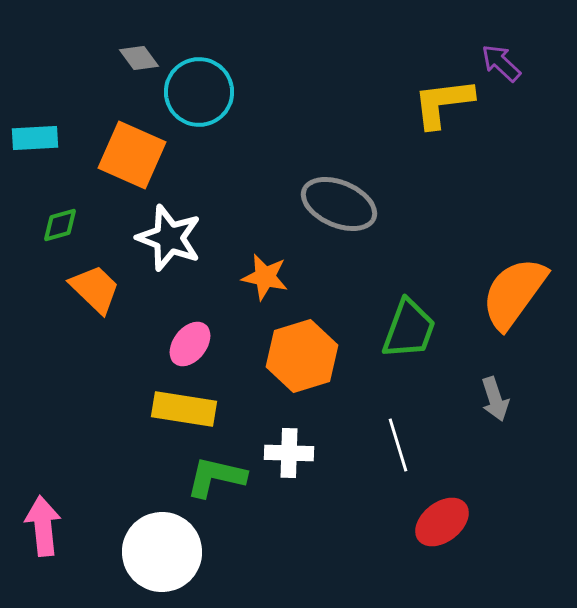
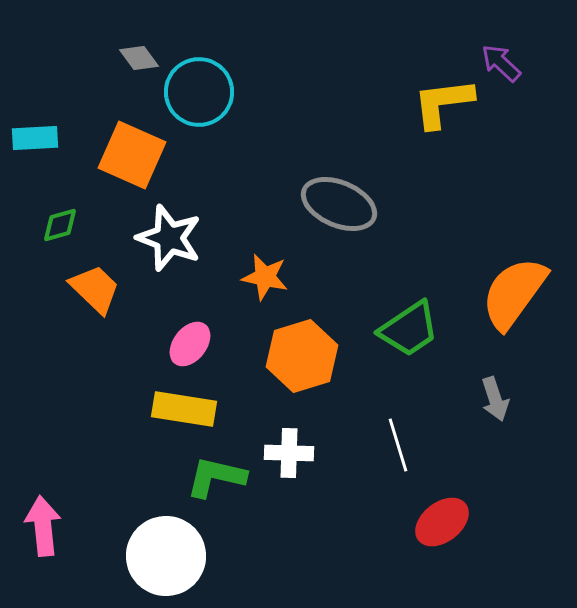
green trapezoid: rotated 36 degrees clockwise
white circle: moved 4 px right, 4 px down
